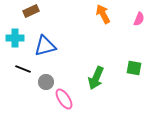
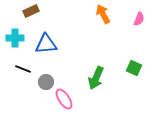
blue triangle: moved 1 px right, 2 px up; rotated 10 degrees clockwise
green square: rotated 14 degrees clockwise
